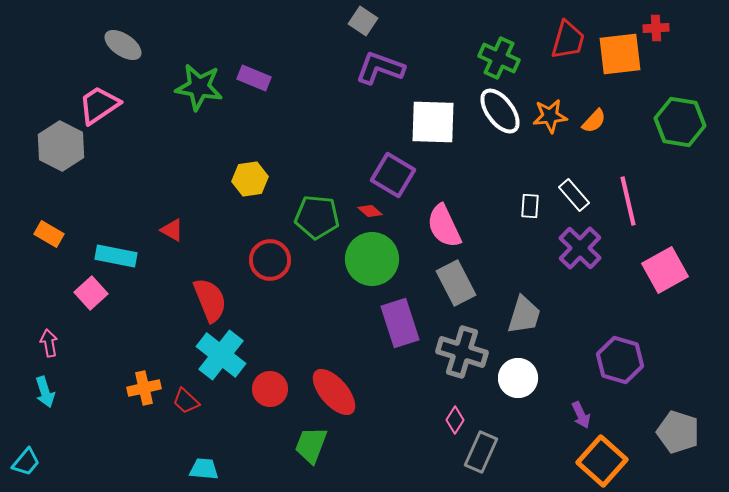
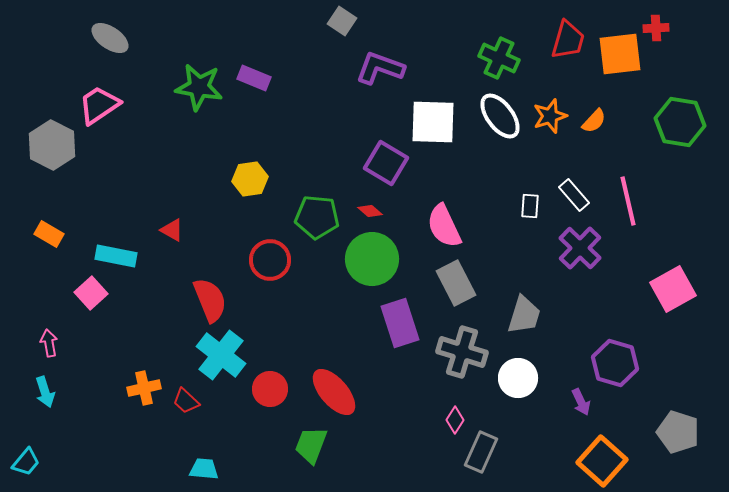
gray square at (363, 21): moved 21 px left
gray ellipse at (123, 45): moved 13 px left, 7 px up
white ellipse at (500, 111): moved 5 px down
orange star at (550, 116): rotated 12 degrees counterclockwise
gray hexagon at (61, 146): moved 9 px left, 1 px up
purple square at (393, 175): moved 7 px left, 12 px up
pink square at (665, 270): moved 8 px right, 19 px down
purple hexagon at (620, 360): moved 5 px left, 3 px down
purple arrow at (581, 415): moved 13 px up
